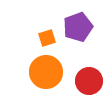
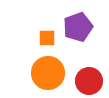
orange square: rotated 18 degrees clockwise
orange circle: moved 2 px right, 1 px down
